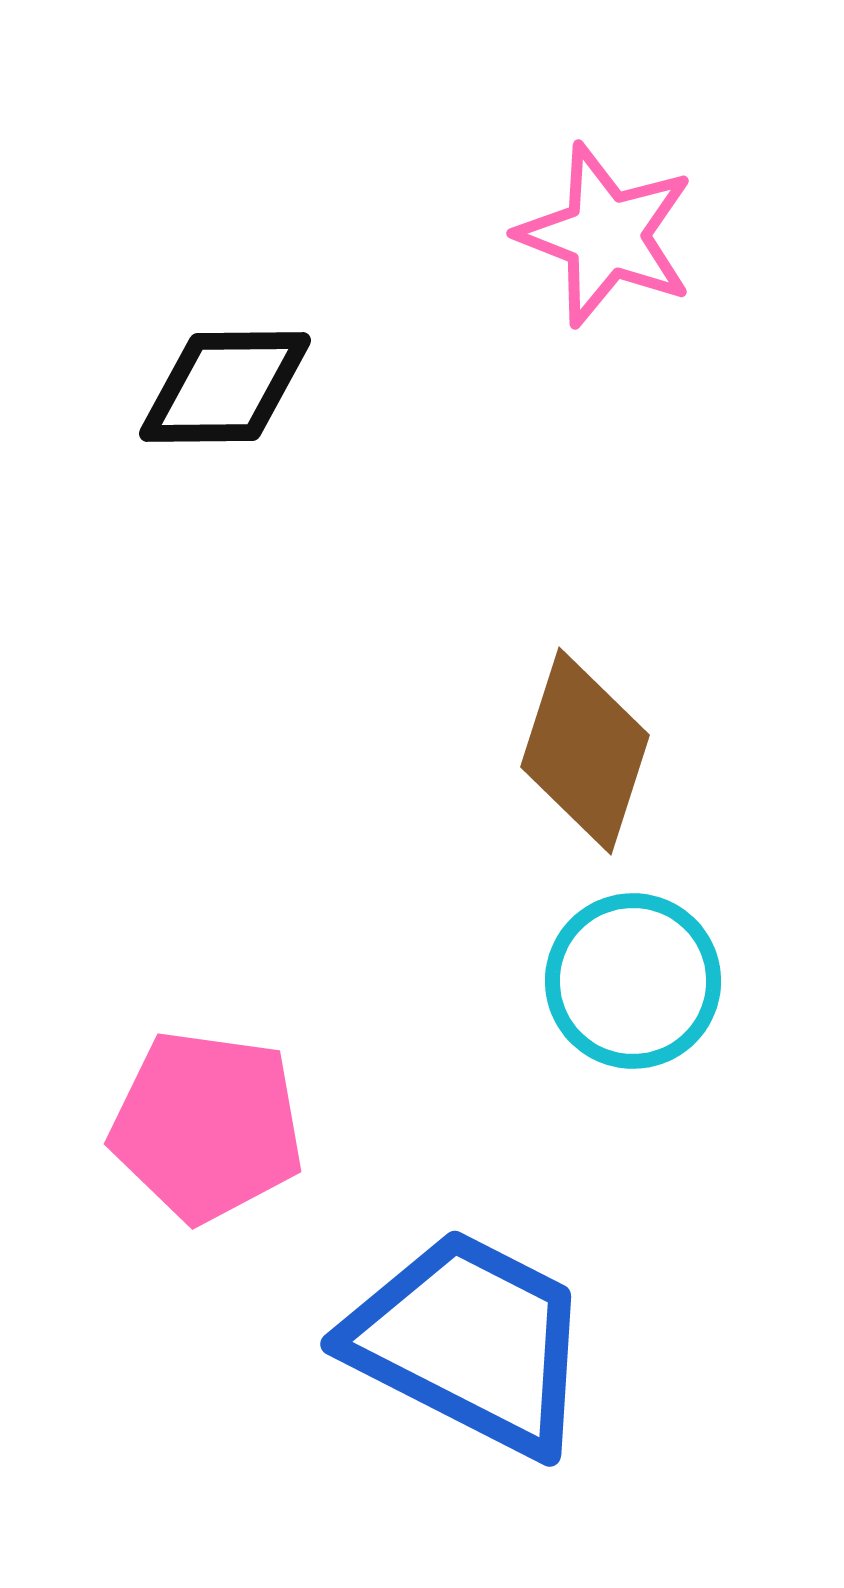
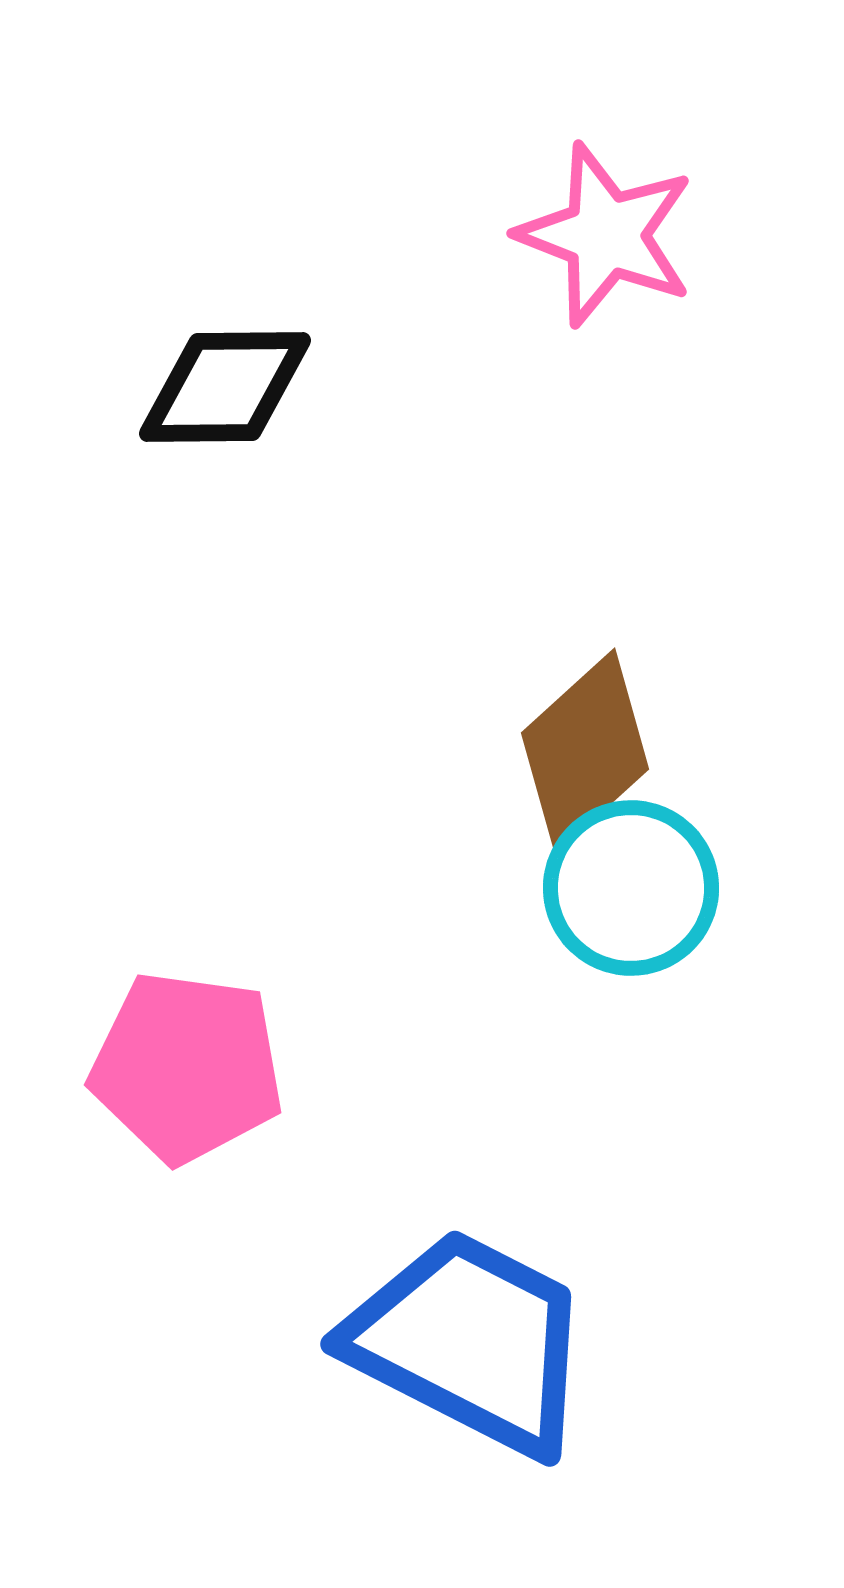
brown diamond: rotated 30 degrees clockwise
cyan circle: moved 2 px left, 93 px up
pink pentagon: moved 20 px left, 59 px up
